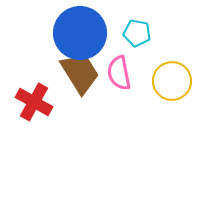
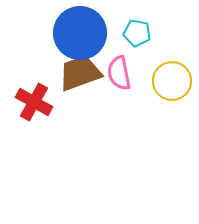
brown trapezoid: rotated 78 degrees counterclockwise
